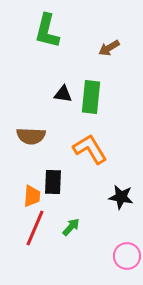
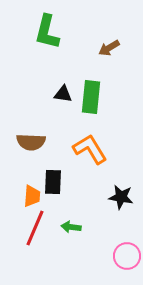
green L-shape: moved 1 px down
brown semicircle: moved 6 px down
green arrow: rotated 126 degrees counterclockwise
